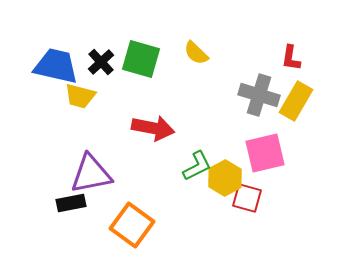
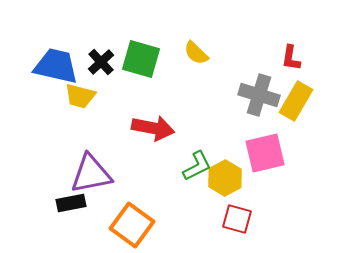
red square: moved 10 px left, 21 px down
